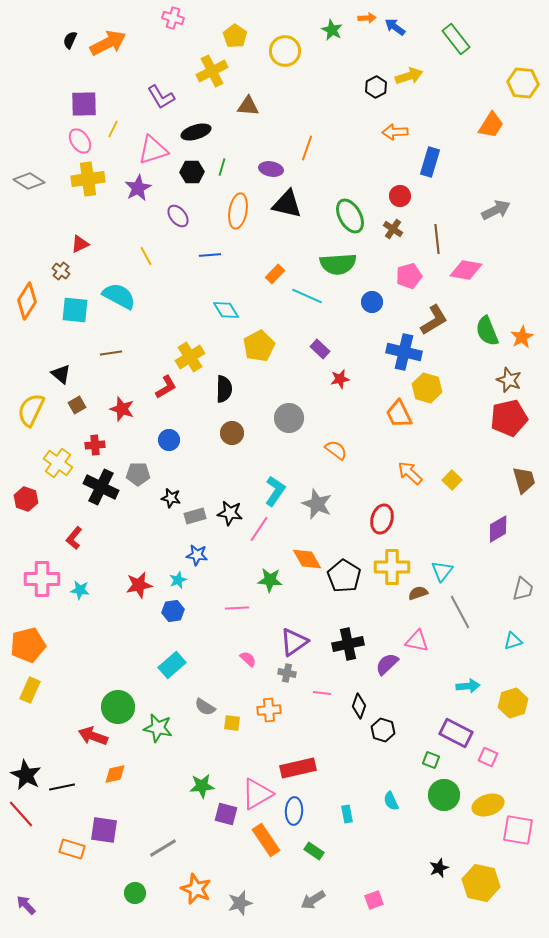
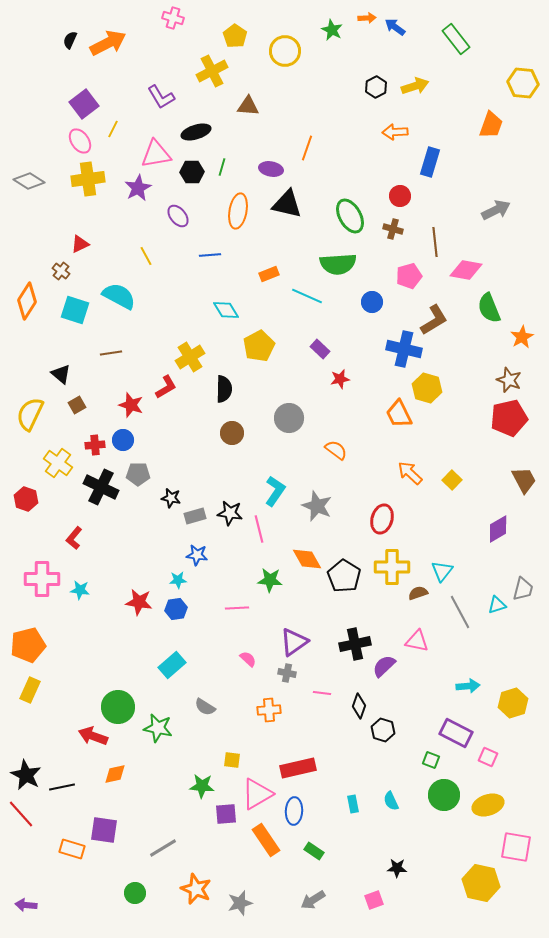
yellow arrow at (409, 76): moved 6 px right, 10 px down
purple square at (84, 104): rotated 36 degrees counterclockwise
orange trapezoid at (491, 125): rotated 12 degrees counterclockwise
pink triangle at (153, 150): moved 3 px right, 4 px down; rotated 8 degrees clockwise
brown cross at (393, 229): rotated 18 degrees counterclockwise
brown line at (437, 239): moved 2 px left, 3 px down
orange rectangle at (275, 274): moved 6 px left; rotated 24 degrees clockwise
cyan square at (75, 310): rotated 12 degrees clockwise
green semicircle at (487, 331): moved 2 px right, 23 px up
blue cross at (404, 352): moved 3 px up
red star at (122, 409): moved 9 px right, 4 px up
yellow semicircle at (31, 410): moved 1 px left, 4 px down
blue circle at (169, 440): moved 46 px left
brown trapezoid at (524, 480): rotated 12 degrees counterclockwise
gray star at (317, 504): moved 2 px down
pink line at (259, 529): rotated 48 degrees counterclockwise
cyan star at (178, 580): rotated 18 degrees clockwise
red star at (139, 585): moved 17 px down; rotated 20 degrees clockwise
blue hexagon at (173, 611): moved 3 px right, 2 px up
cyan triangle at (513, 641): moved 16 px left, 36 px up
black cross at (348, 644): moved 7 px right
purple semicircle at (387, 664): moved 3 px left, 2 px down
yellow square at (232, 723): moved 37 px down
green star at (202, 786): rotated 10 degrees clockwise
purple square at (226, 814): rotated 20 degrees counterclockwise
cyan rectangle at (347, 814): moved 6 px right, 10 px up
pink square at (518, 830): moved 2 px left, 17 px down
black star at (439, 868): moved 42 px left; rotated 24 degrees clockwise
purple arrow at (26, 905): rotated 40 degrees counterclockwise
